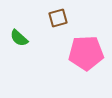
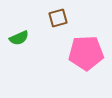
green semicircle: rotated 66 degrees counterclockwise
